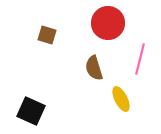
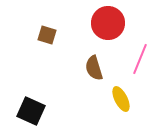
pink line: rotated 8 degrees clockwise
